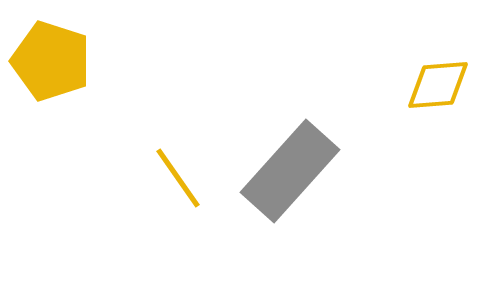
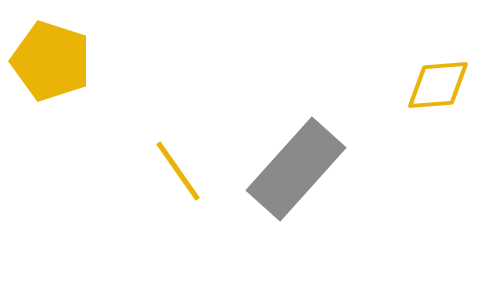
gray rectangle: moved 6 px right, 2 px up
yellow line: moved 7 px up
